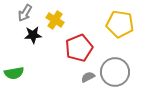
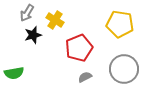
gray arrow: moved 2 px right
black star: rotated 12 degrees counterclockwise
gray circle: moved 9 px right, 3 px up
gray semicircle: moved 3 px left
